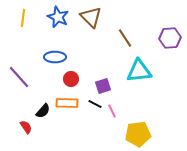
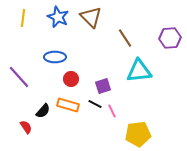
orange rectangle: moved 1 px right, 2 px down; rotated 15 degrees clockwise
